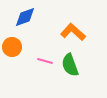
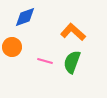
green semicircle: moved 2 px right, 3 px up; rotated 40 degrees clockwise
